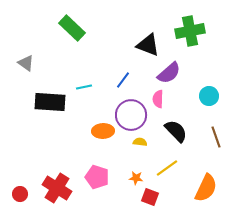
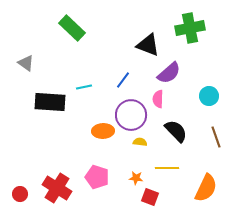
green cross: moved 3 px up
yellow line: rotated 35 degrees clockwise
